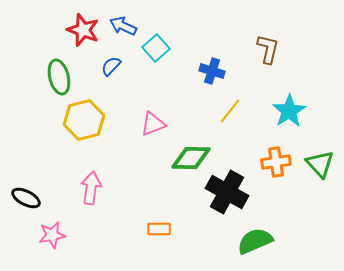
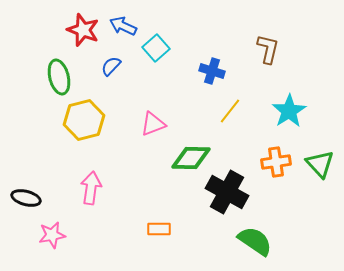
black ellipse: rotated 12 degrees counterclockwise
green semicircle: rotated 57 degrees clockwise
